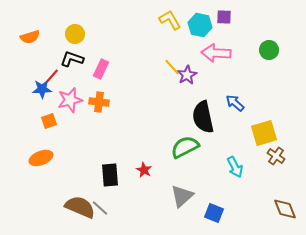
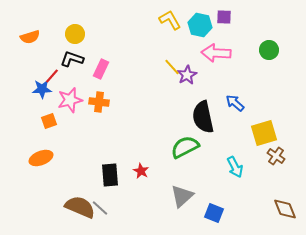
red star: moved 3 px left, 1 px down
